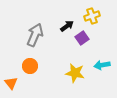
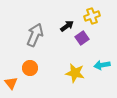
orange circle: moved 2 px down
